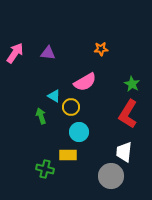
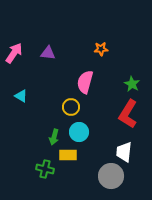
pink arrow: moved 1 px left
pink semicircle: rotated 135 degrees clockwise
cyan triangle: moved 33 px left
green arrow: moved 13 px right, 21 px down; rotated 147 degrees counterclockwise
